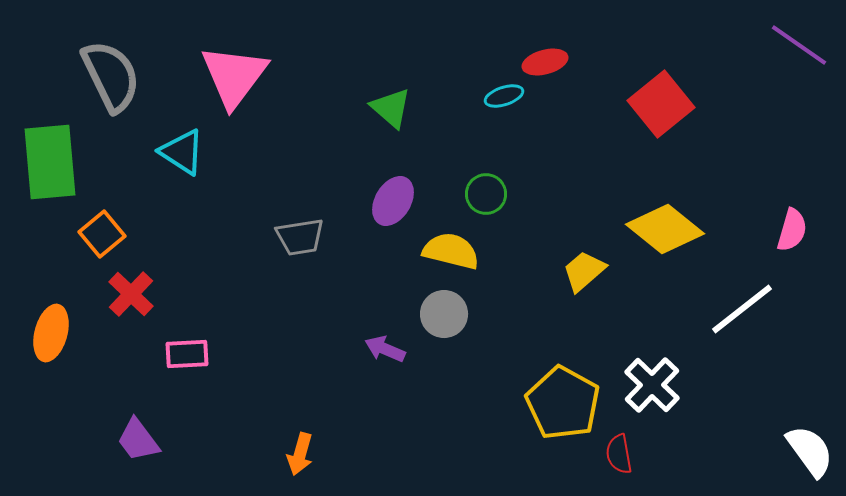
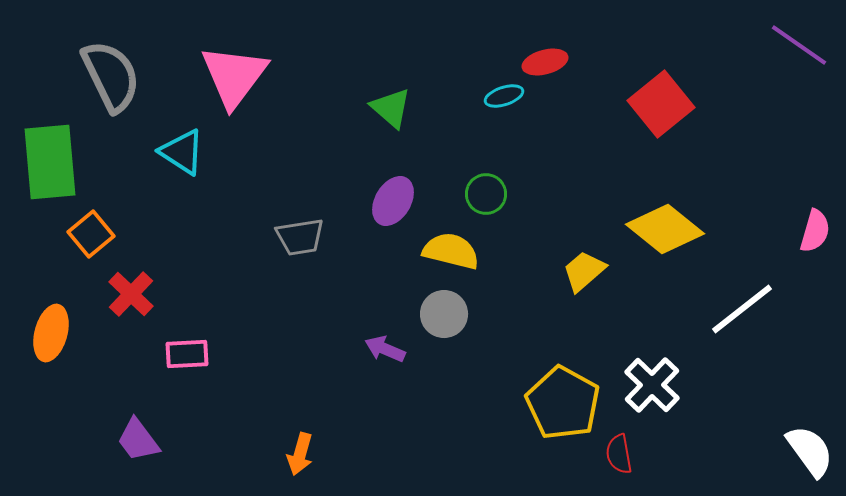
pink semicircle: moved 23 px right, 1 px down
orange square: moved 11 px left
